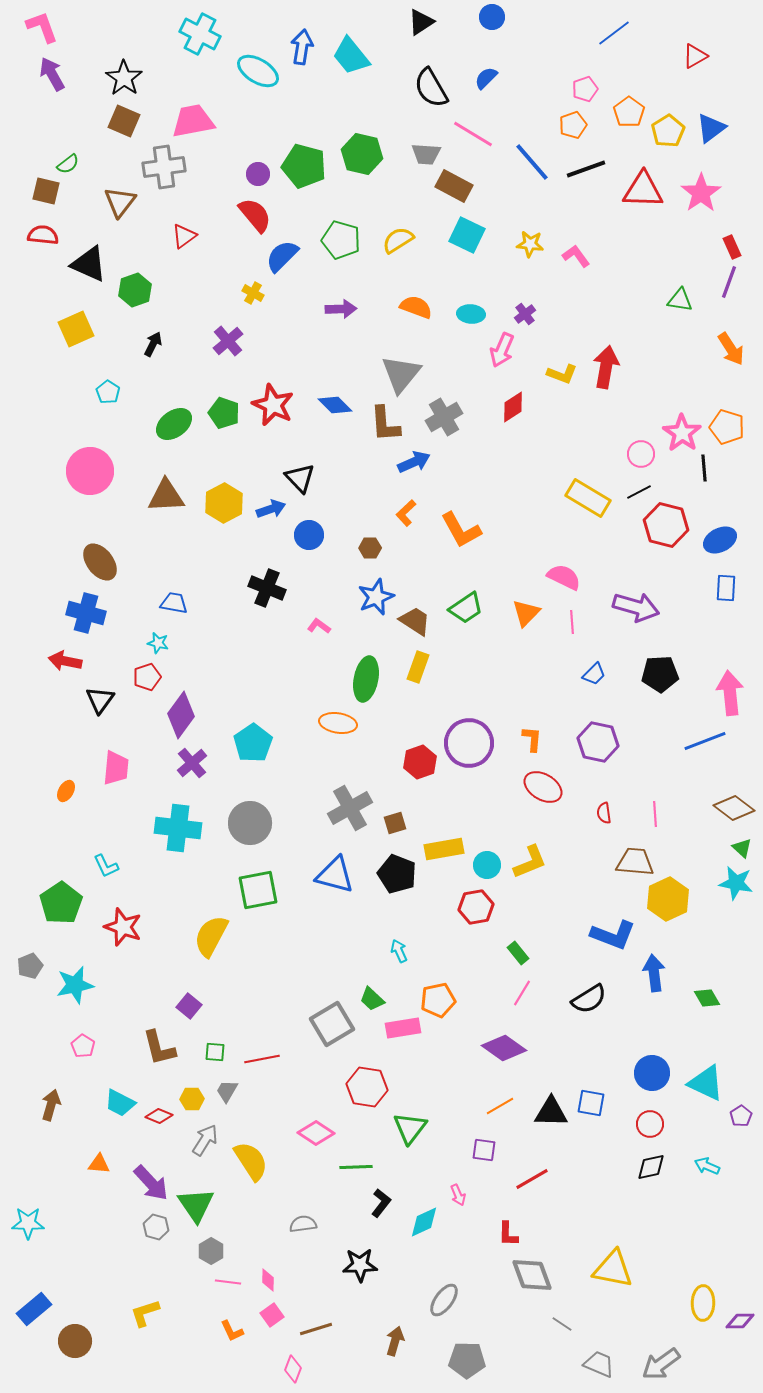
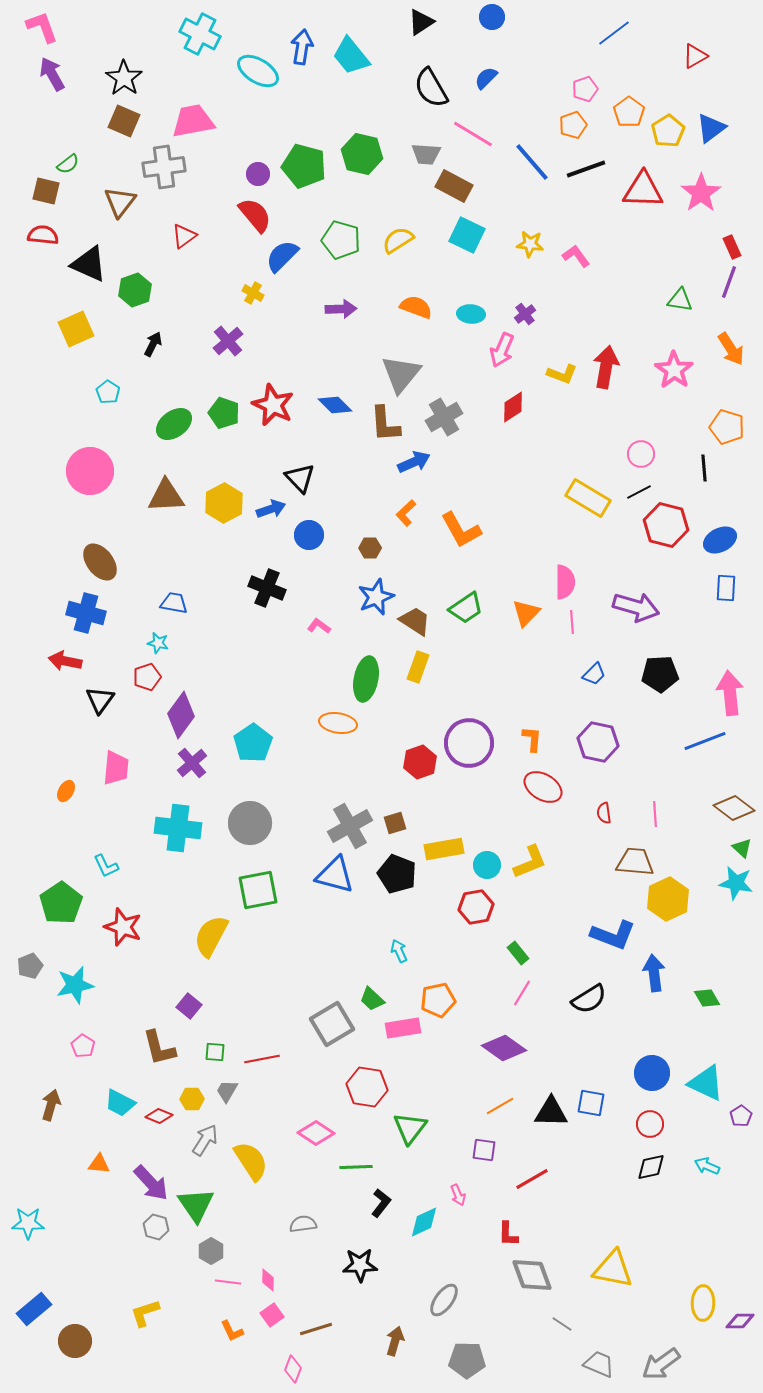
pink star at (682, 433): moved 8 px left, 63 px up
pink semicircle at (564, 577): moved 1 px right, 5 px down; rotated 64 degrees clockwise
gray cross at (350, 808): moved 18 px down
